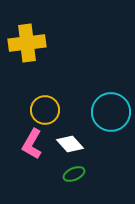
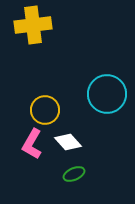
yellow cross: moved 6 px right, 18 px up
cyan circle: moved 4 px left, 18 px up
white diamond: moved 2 px left, 2 px up
